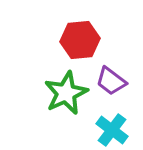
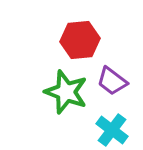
purple trapezoid: moved 1 px right
green star: moved 1 px up; rotated 27 degrees counterclockwise
